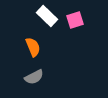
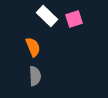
pink square: moved 1 px left, 1 px up
gray semicircle: moved 1 px right, 1 px up; rotated 66 degrees counterclockwise
